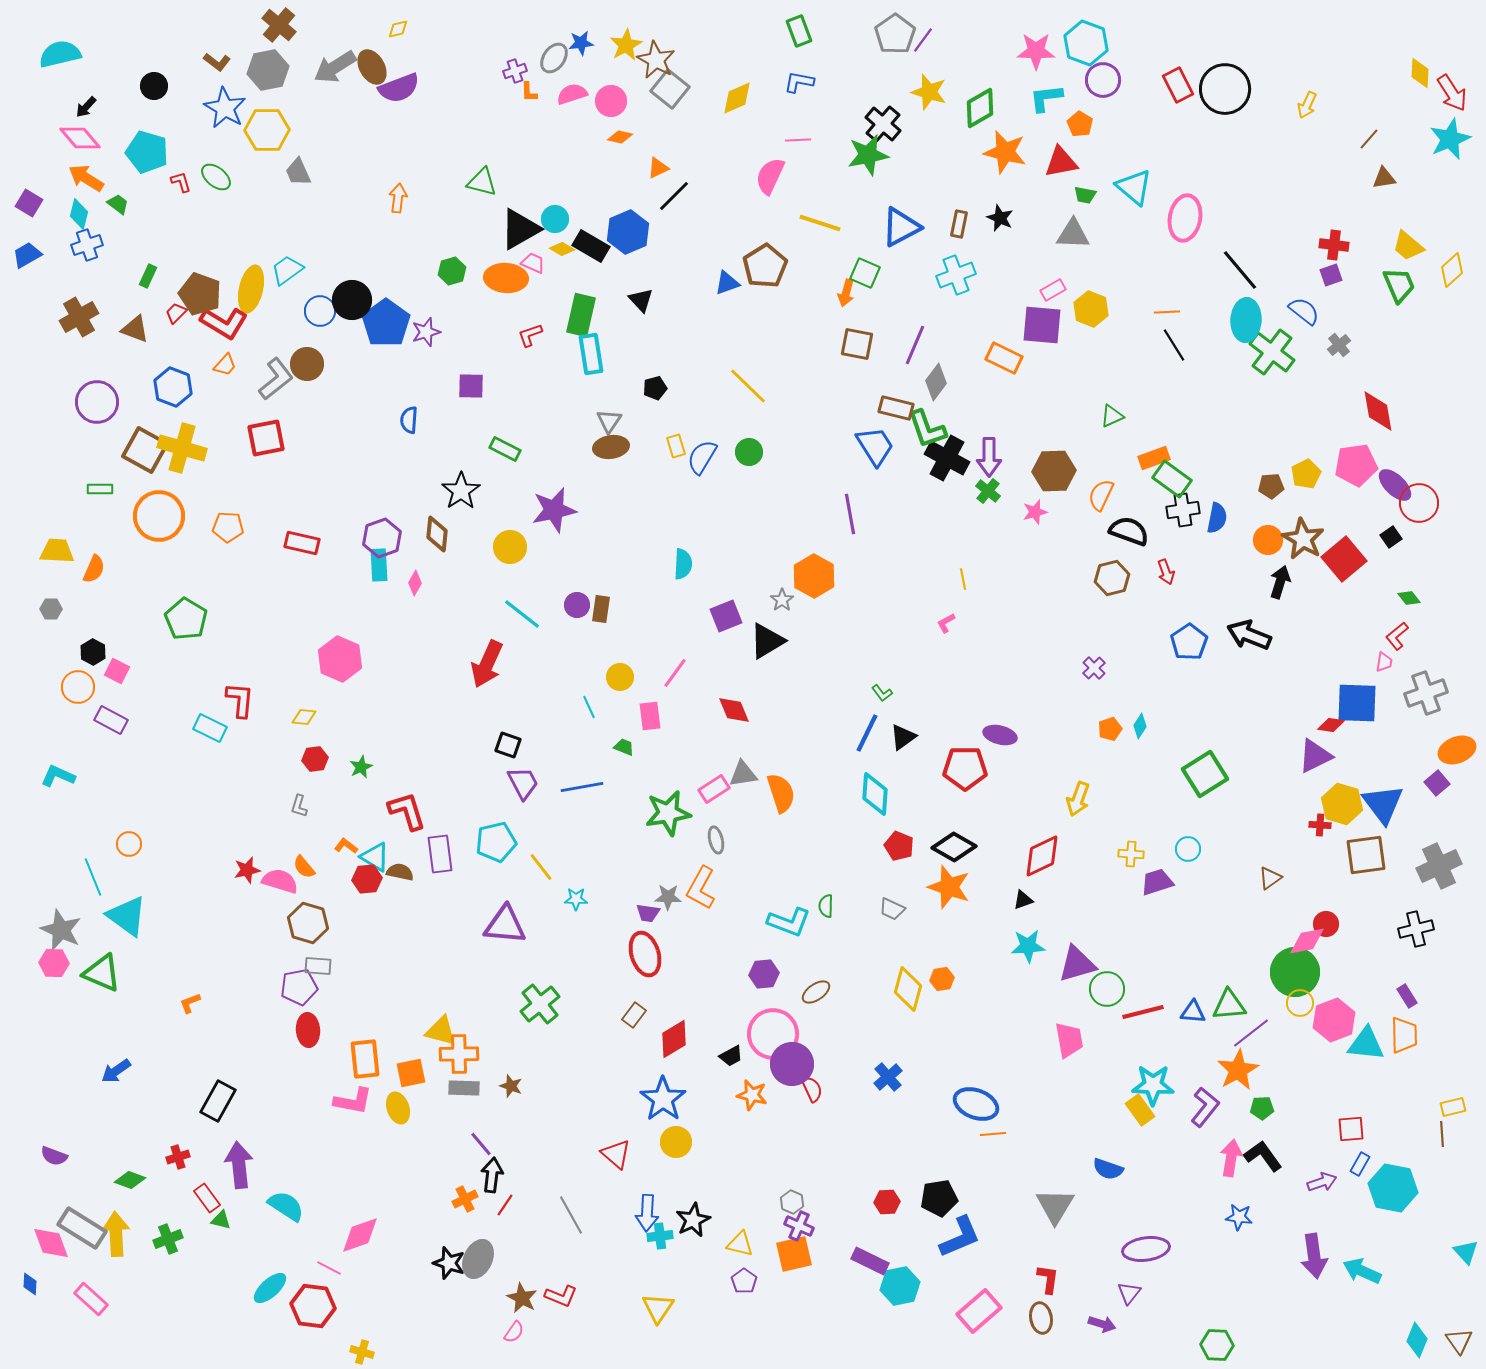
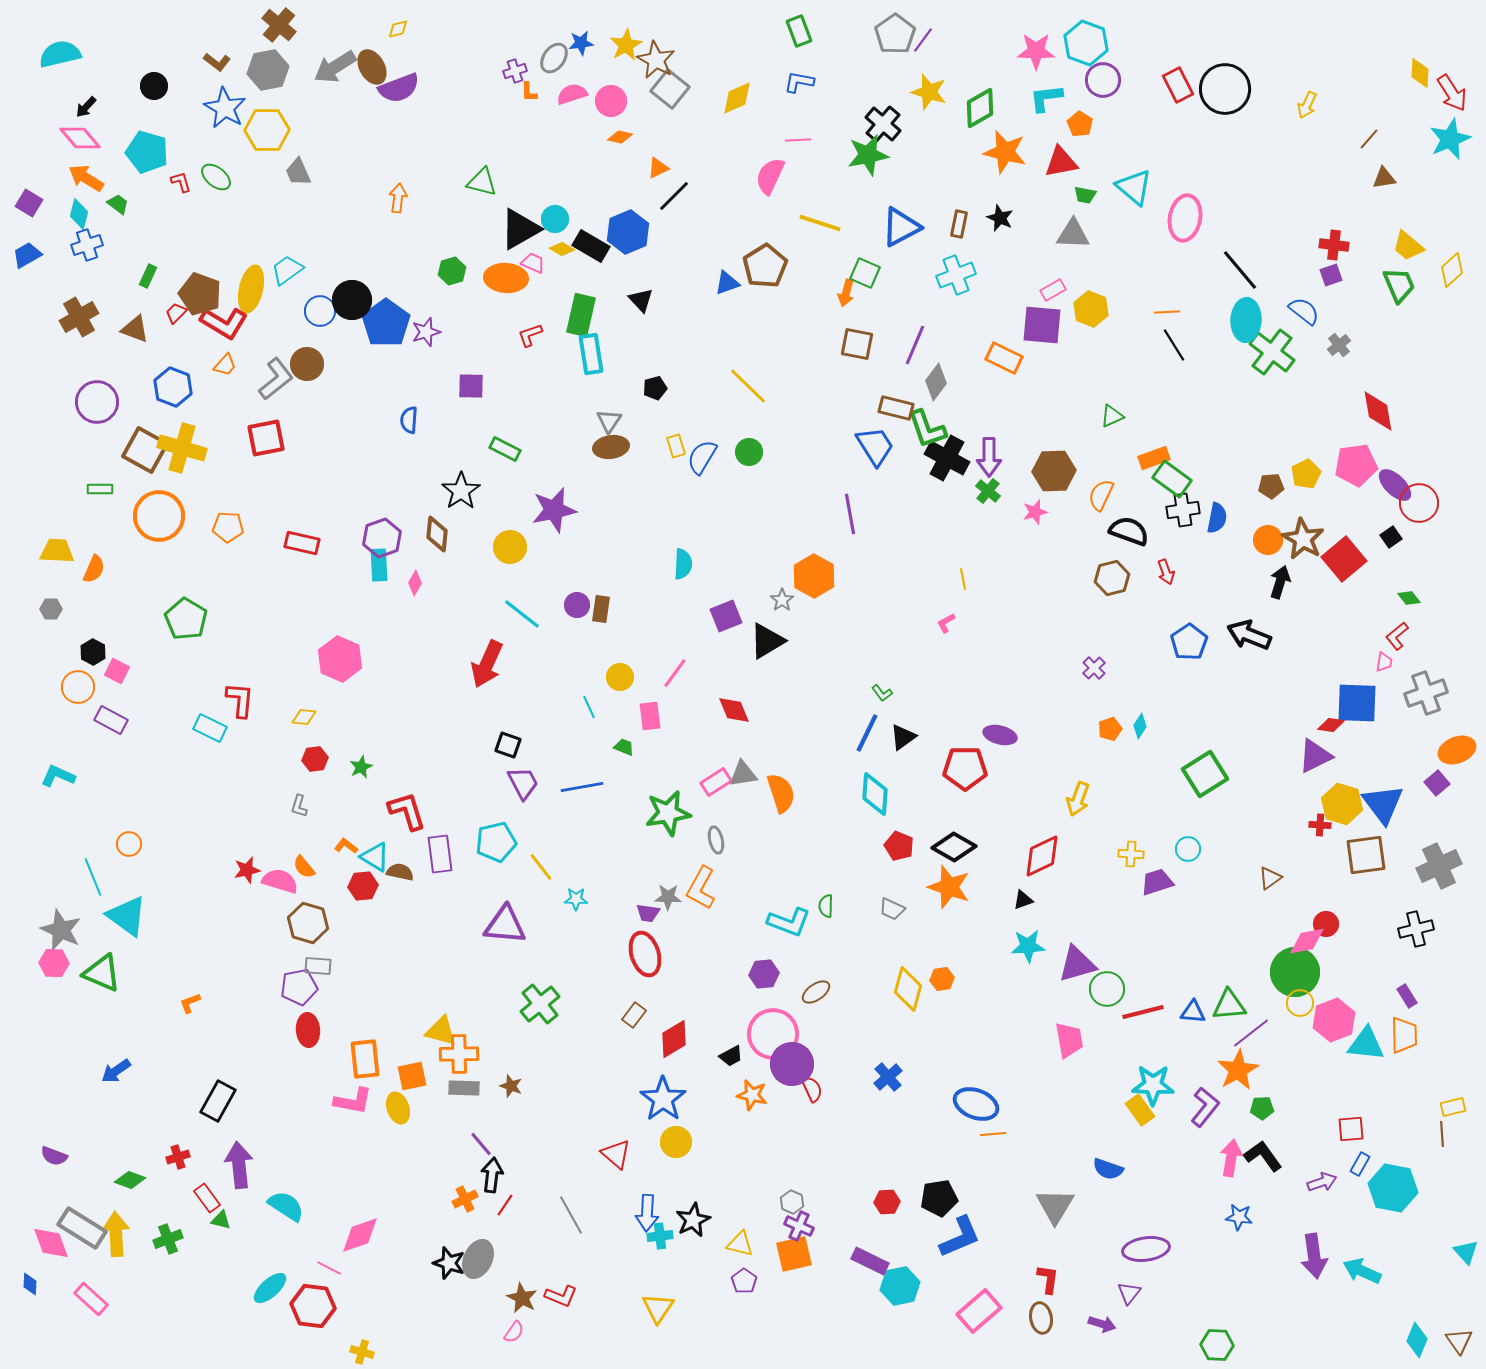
pink rectangle at (714, 789): moved 2 px right, 7 px up
red hexagon at (367, 879): moved 4 px left, 7 px down
orange square at (411, 1073): moved 1 px right, 3 px down
